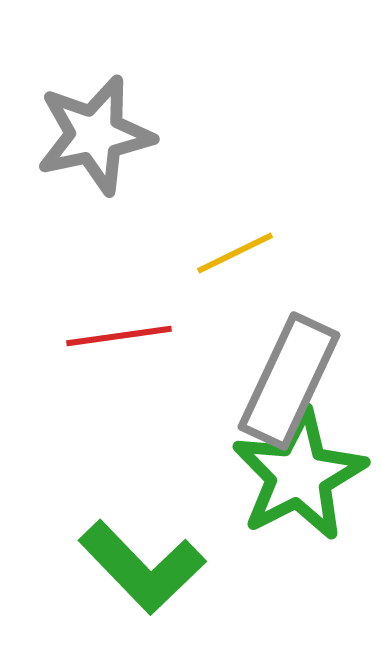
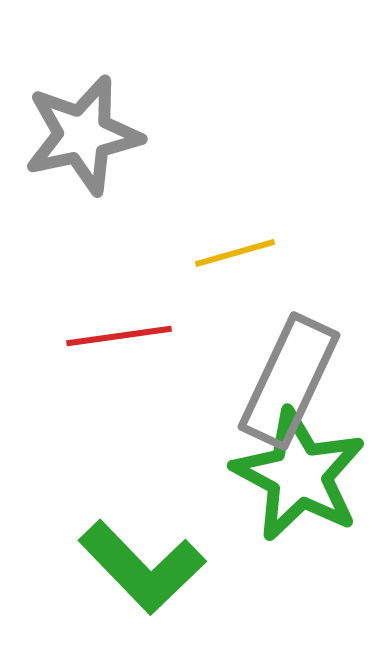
gray star: moved 12 px left
yellow line: rotated 10 degrees clockwise
green star: rotated 17 degrees counterclockwise
